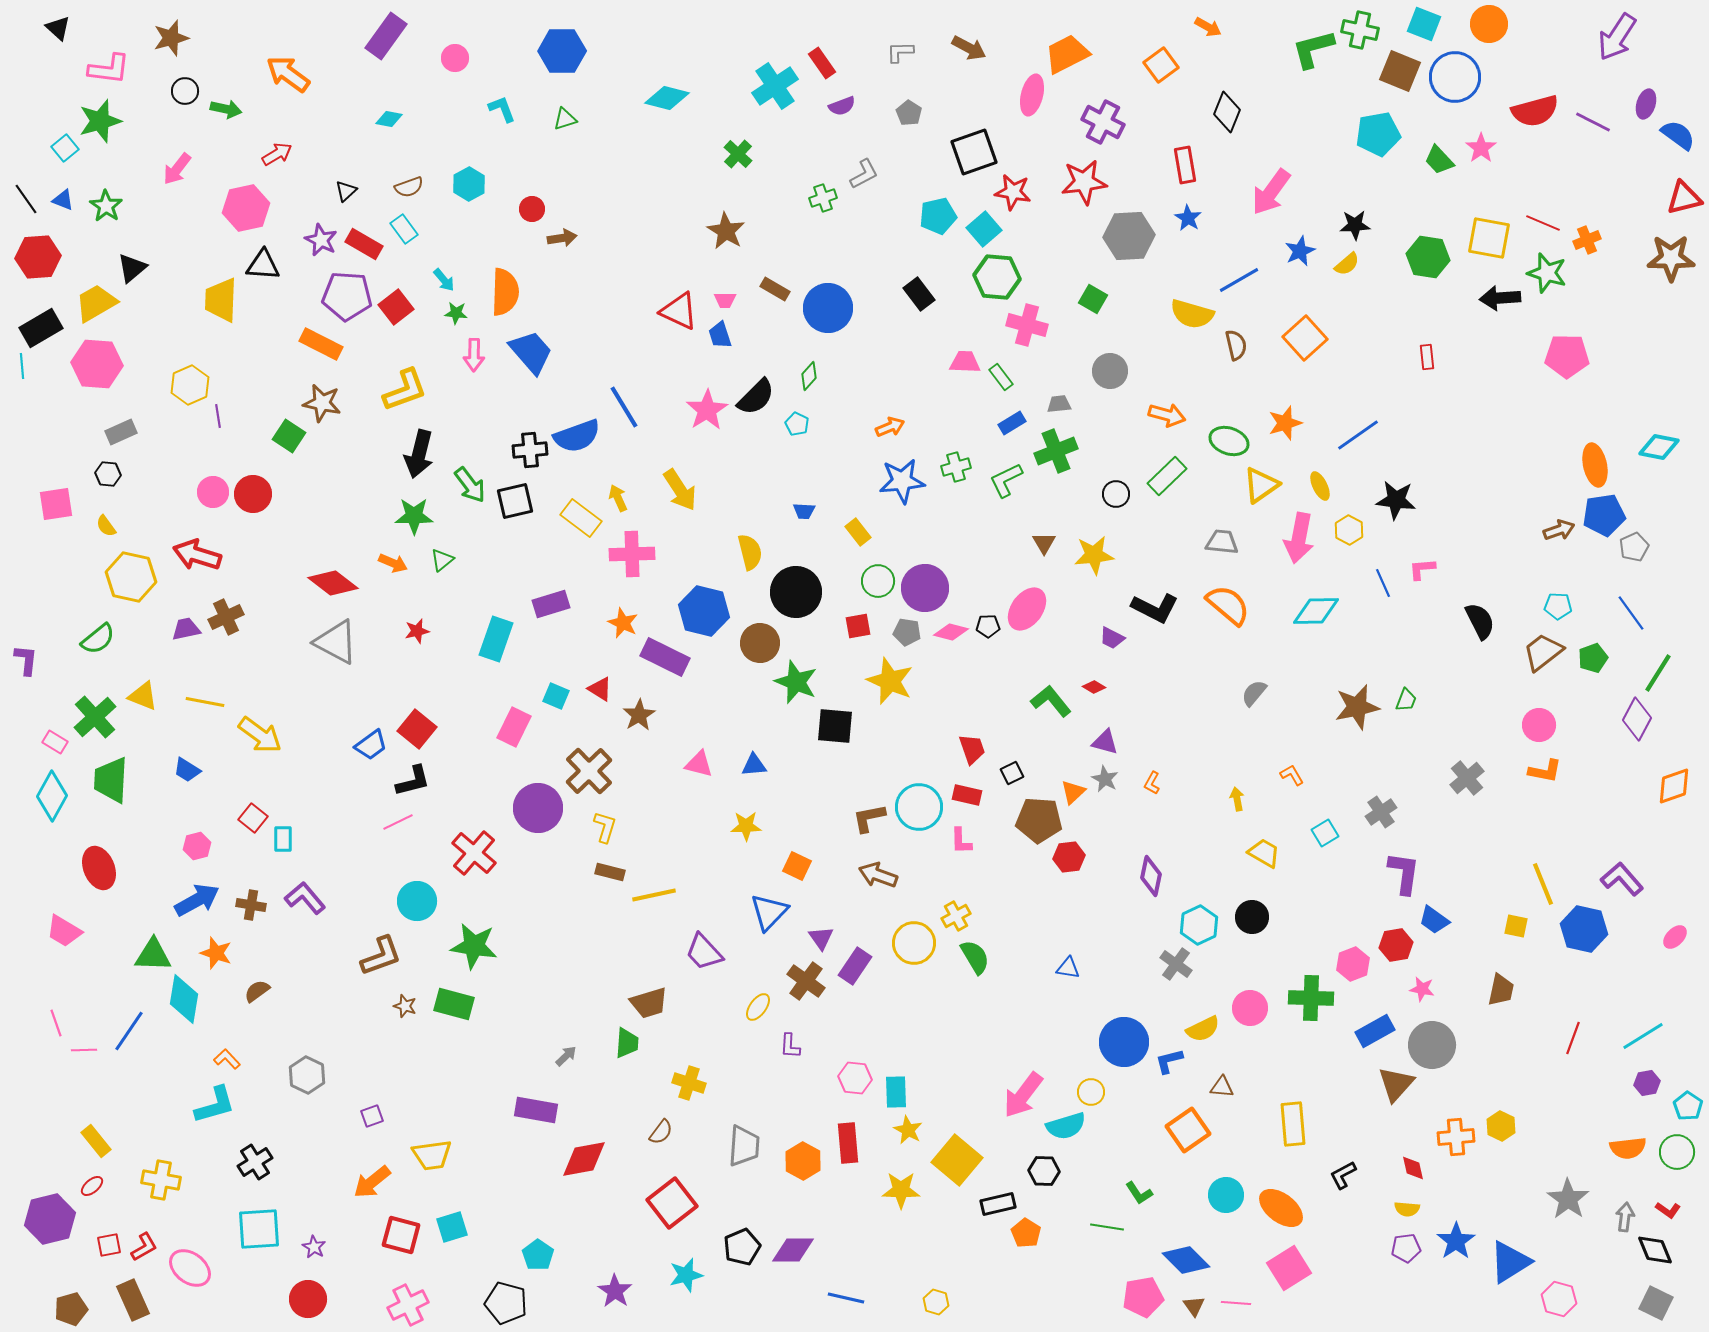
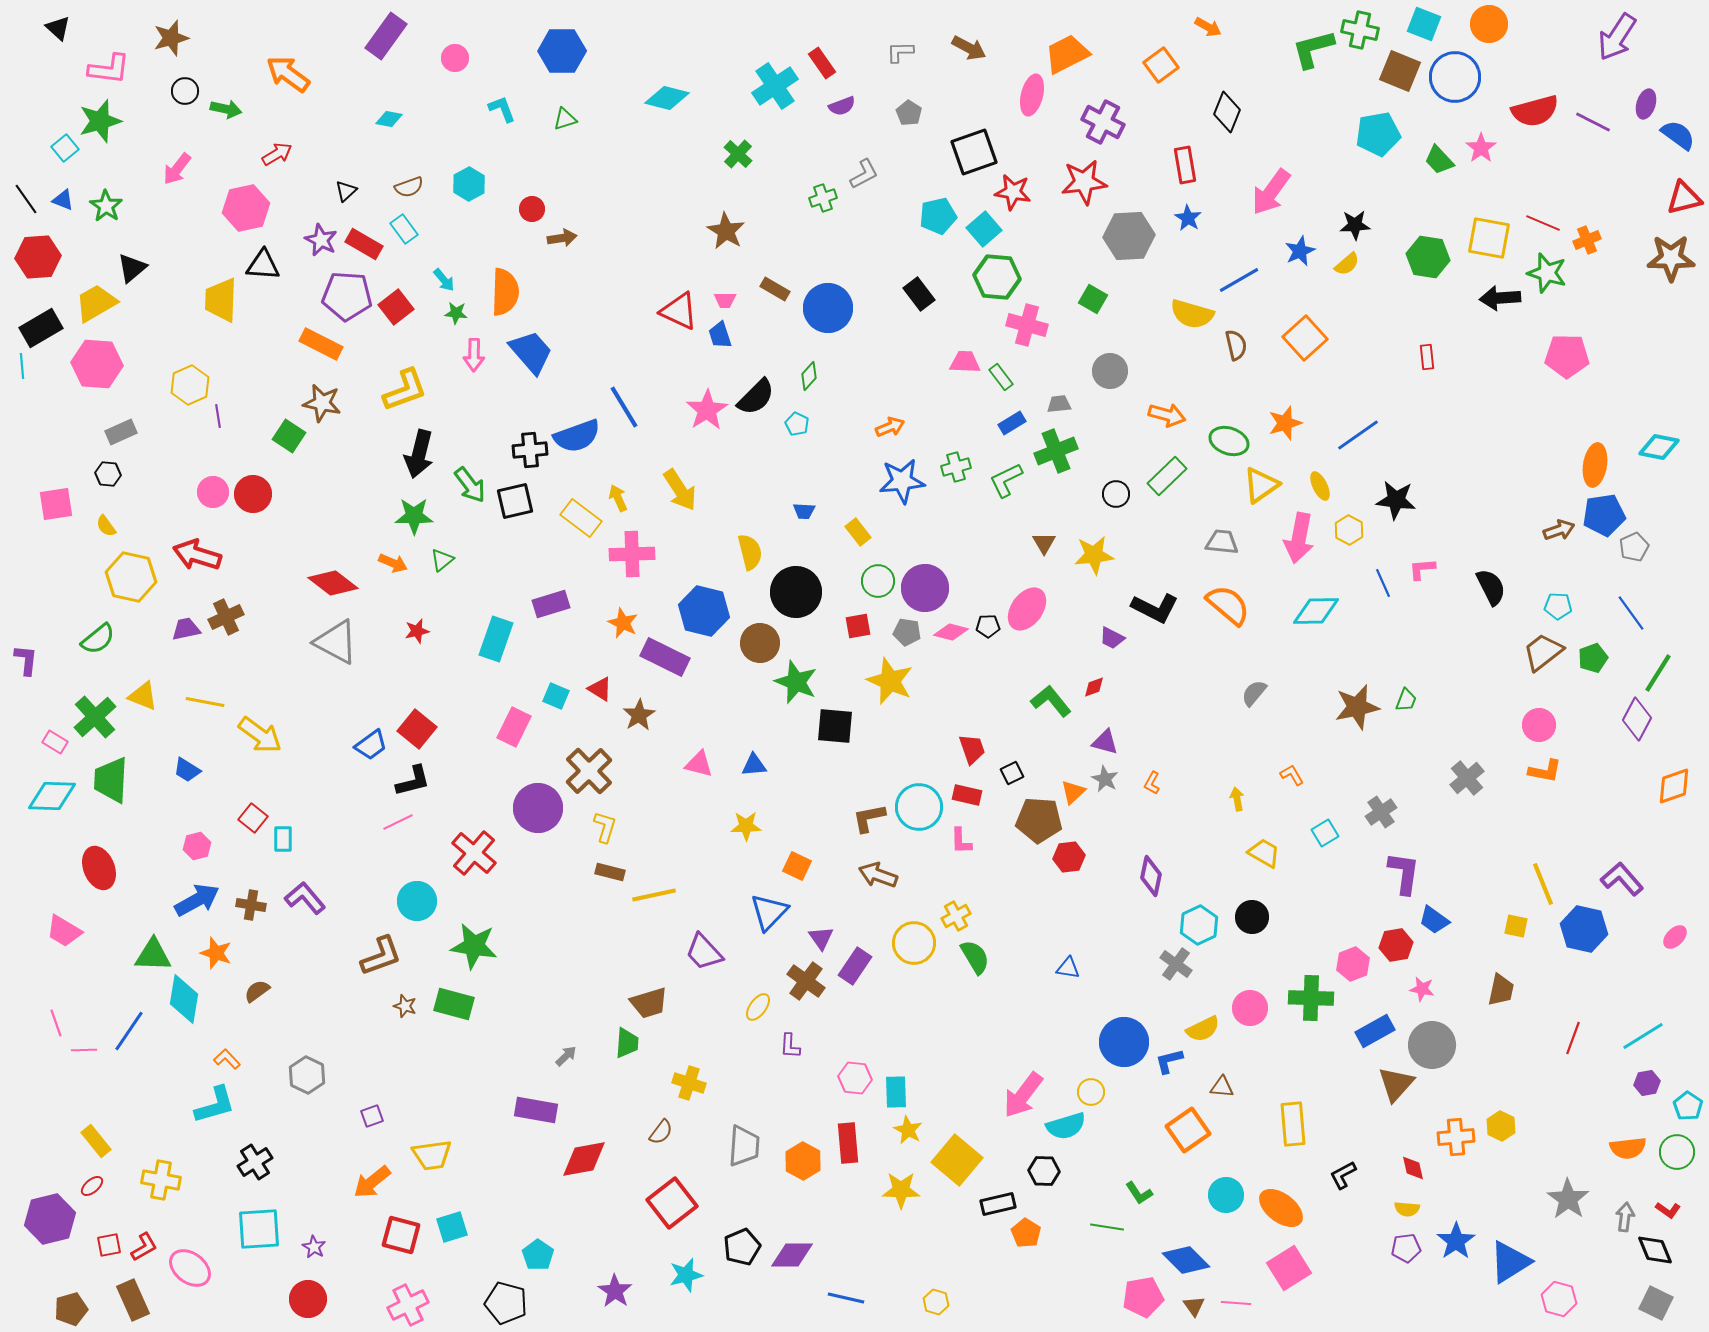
orange ellipse at (1595, 465): rotated 21 degrees clockwise
black semicircle at (1480, 621): moved 11 px right, 34 px up
red diamond at (1094, 687): rotated 50 degrees counterclockwise
cyan diamond at (52, 796): rotated 63 degrees clockwise
purple diamond at (793, 1250): moved 1 px left, 5 px down
